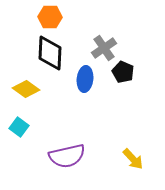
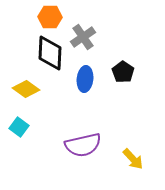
gray cross: moved 21 px left, 11 px up
black pentagon: rotated 10 degrees clockwise
purple semicircle: moved 16 px right, 11 px up
